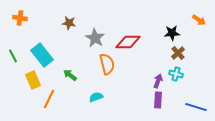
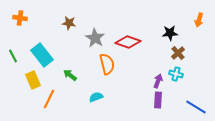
orange arrow: rotated 72 degrees clockwise
black star: moved 2 px left
red diamond: rotated 20 degrees clockwise
blue line: rotated 15 degrees clockwise
